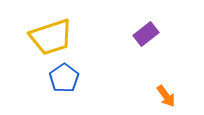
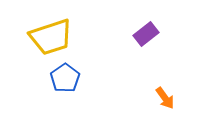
blue pentagon: moved 1 px right
orange arrow: moved 1 px left, 2 px down
